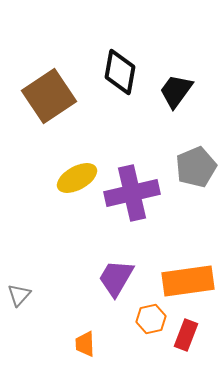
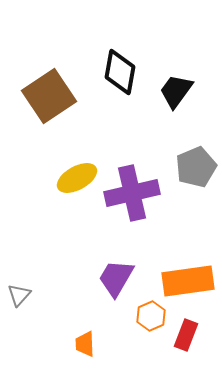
orange hexagon: moved 3 px up; rotated 12 degrees counterclockwise
